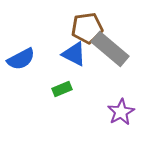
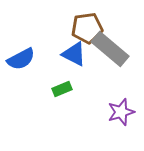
purple star: rotated 12 degrees clockwise
